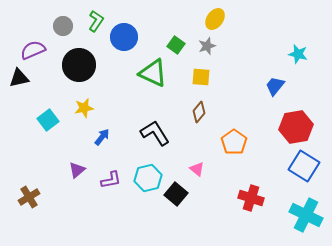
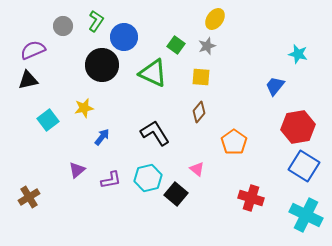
black circle: moved 23 px right
black triangle: moved 9 px right, 2 px down
red hexagon: moved 2 px right
